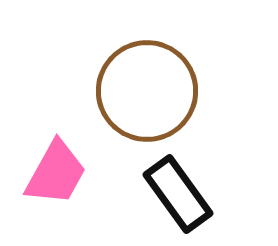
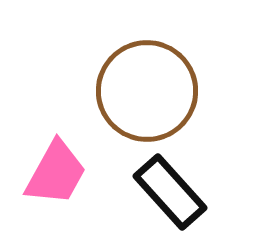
black rectangle: moved 8 px left, 2 px up; rotated 6 degrees counterclockwise
